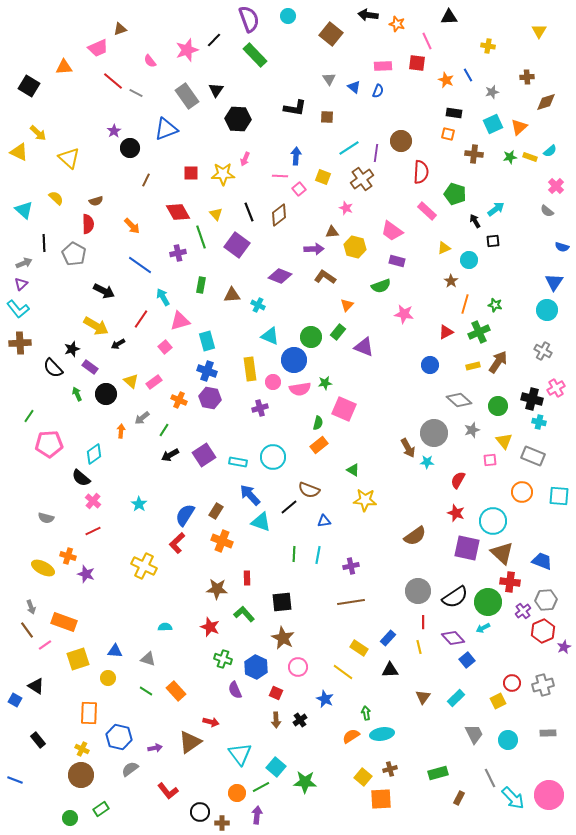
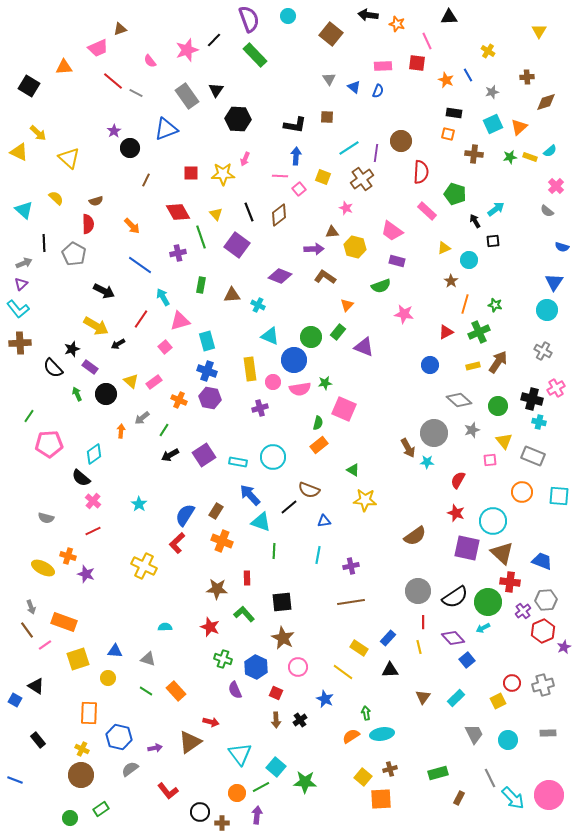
yellow cross at (488, 46): moved 5 px down; rotated 24 degrees clockwise
black L-shape at (295, 108): moved 17 px down
green line at (294, 554): moved 20 px left, 3 px up
